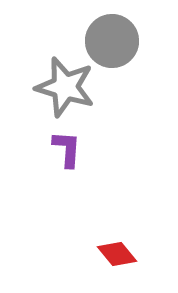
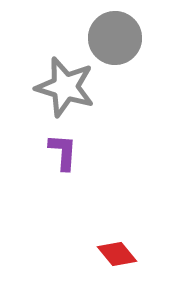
gray circle: moved 3 px right, 3 px up
purple L-shape: moved 4 px left, 3 px down
